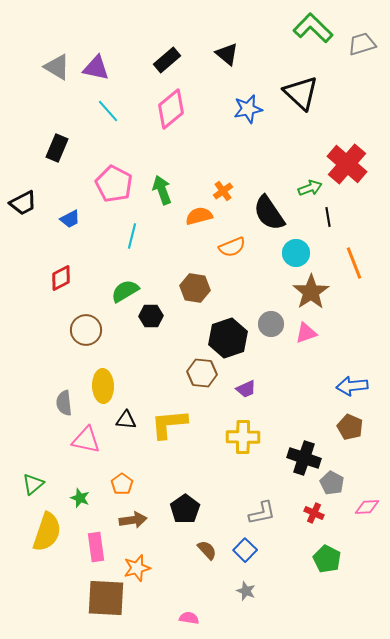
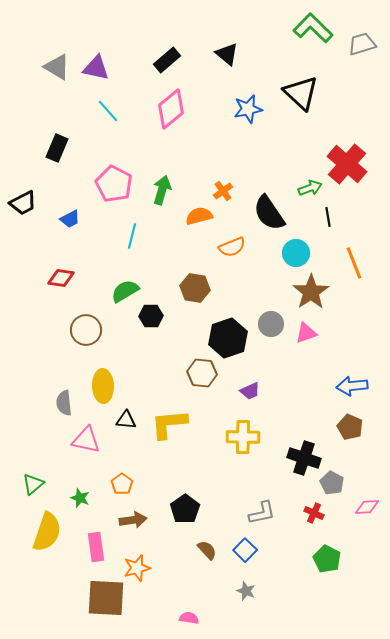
green arrow at (162, 190): rotated 36 degrees clockwise
red diamond at (61, 278): rotated 36 degrees clockwise
purple trapezoid at (246, 389): moved 4 px right, 2 px down
